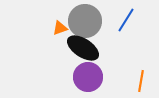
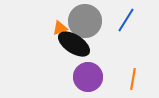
black ellipse: moved 9 px left, 4 px up
orange line: moved 8 px left, 2 px up
